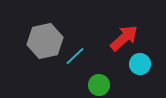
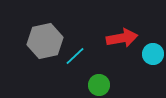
red arrow: moved 2 px left; rotated 32 degrees clockwise
cyan circle: moved 13 px right, 10 px up
